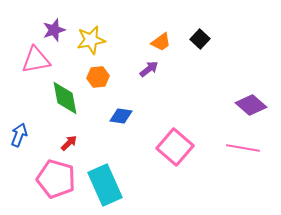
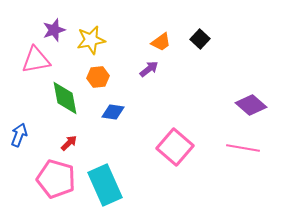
blue diamond: moved 8 px left, 4 px up
